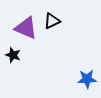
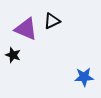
purple triangle: moved 1 px down
blue star: moved 3 px left, 2 px up
